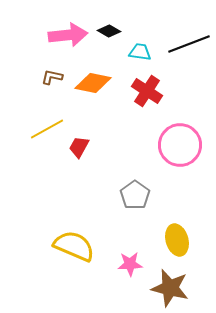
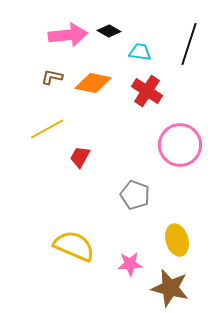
black line: rotated 51 degrees counterclockwise
red trapezoid: moved 1 px right, 10 px down
gray pentagon: rotated 16 degrees counterclockwise
